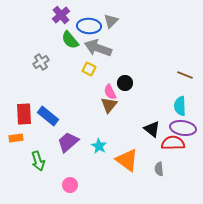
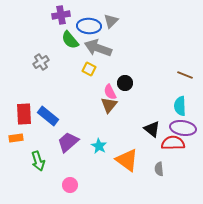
purple cross: rotated 30 degrees clockwise
